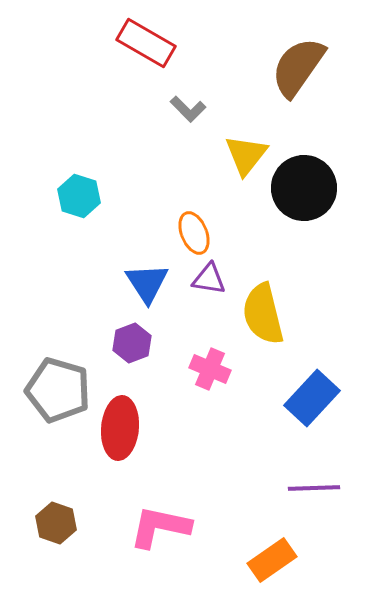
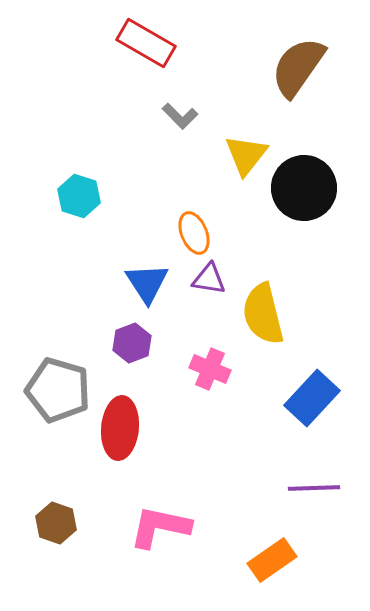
gray L-shape: moved 8 px left, 7 px down
